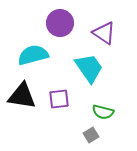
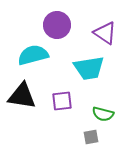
purple circle: moved 3 px left, 2 px down
purple triangle: moved 1 px right
cyan trapezoid: rotated 116 degrees clockwise
purple square: moved 3 px right, 2 px down
green semicircle: moved 2 px down
gray square: moved 2 px down; rotated 21 degrees clockwise
